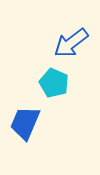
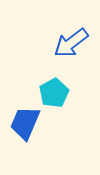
cyan pentagon: moved 10 px down; rotated 20 degrees clockwise
